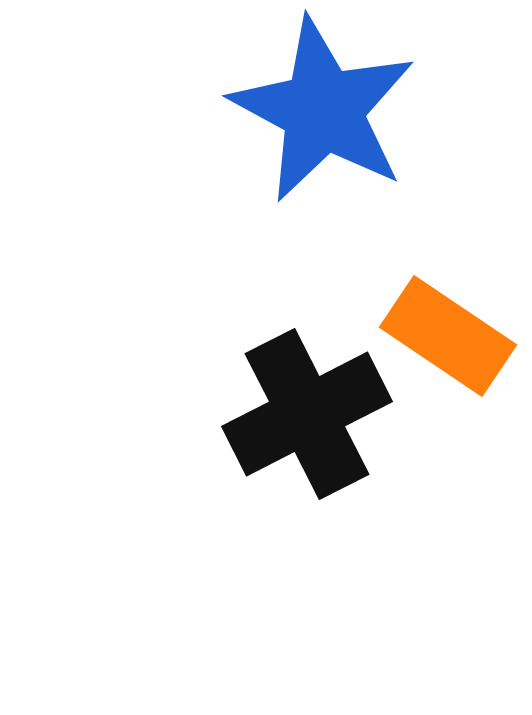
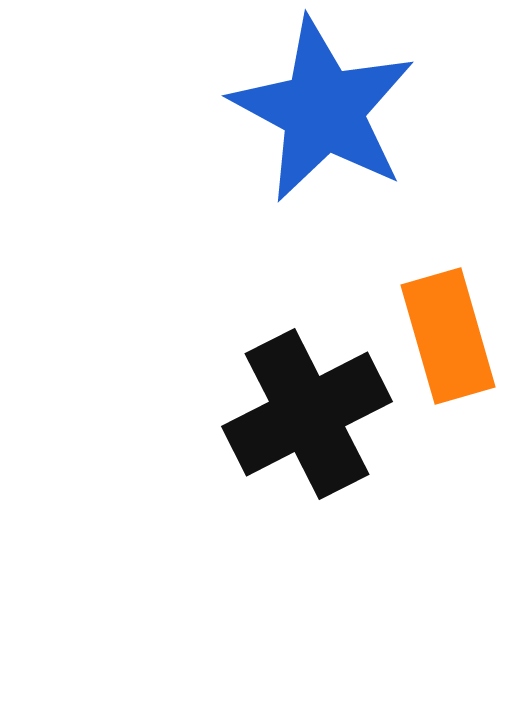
orange rectangle: rotated 40 degrees clockwise
